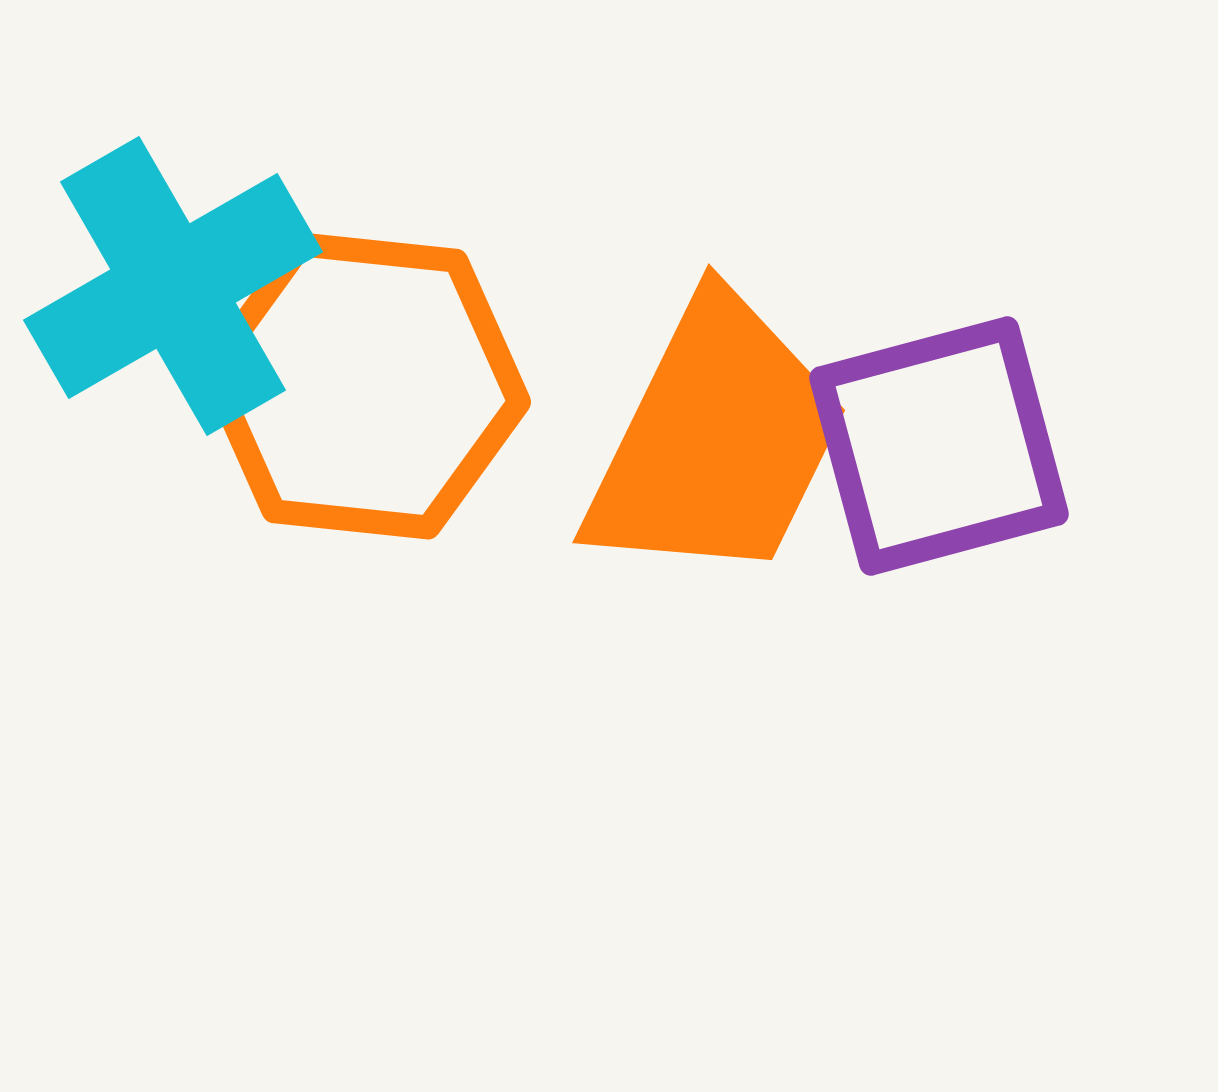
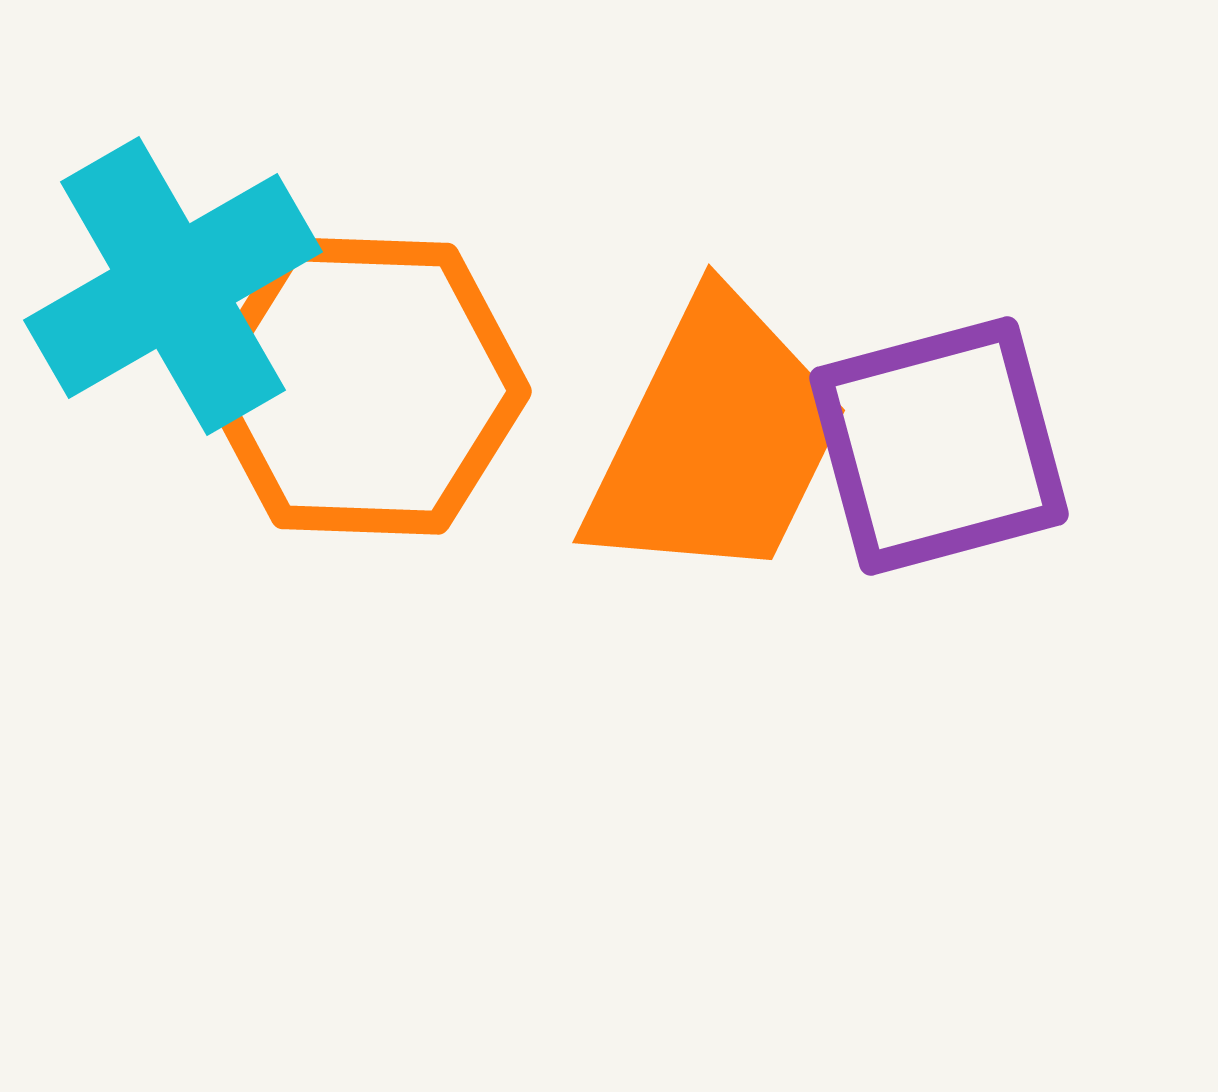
orange hexagon: rotated 4 degrees counterclockwise
